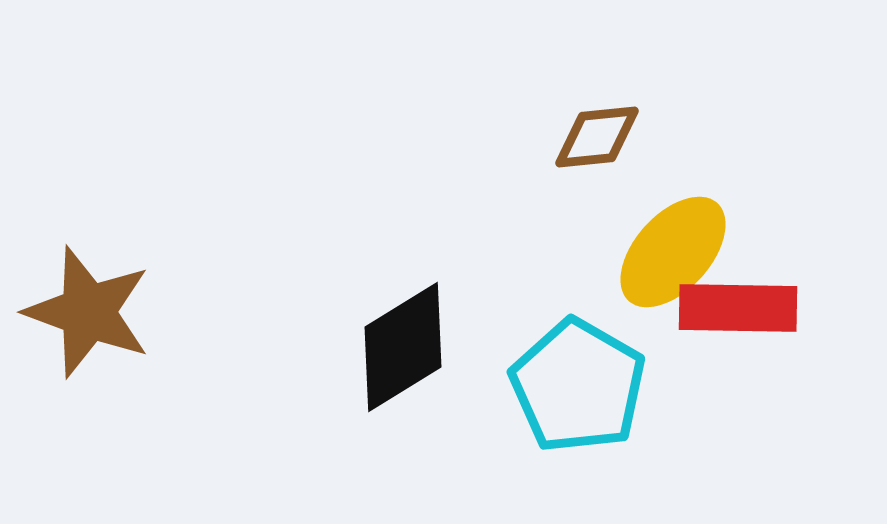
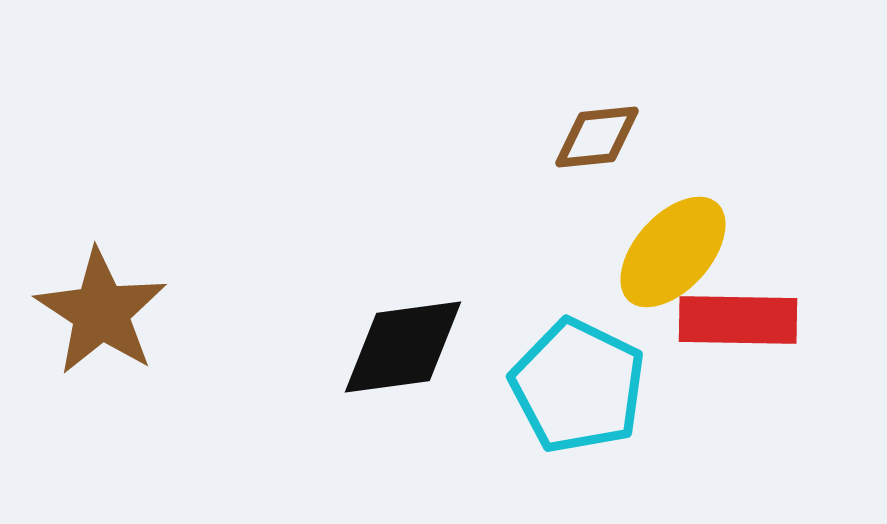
red rectangle: moved 12 px down
brown star: moved 13 px right; rotated 13 degrees clockwise
black diamond: rotated 24 degrees clockwise
cyan pentagon: rotated 4 degrees counterclockwise
